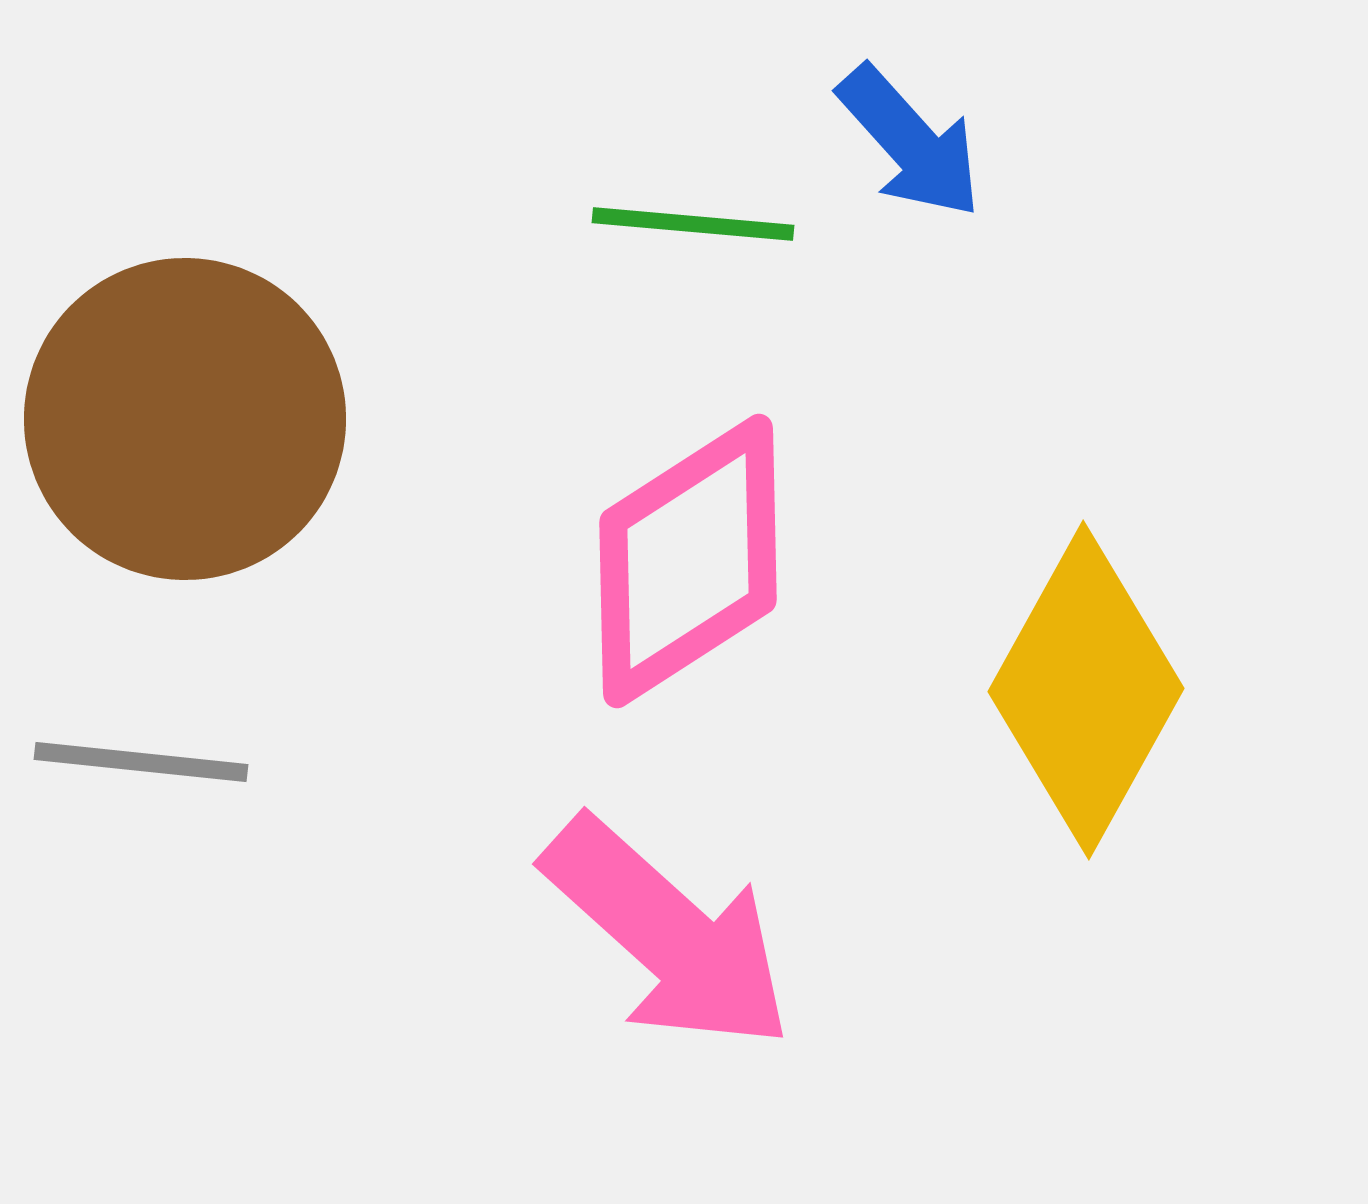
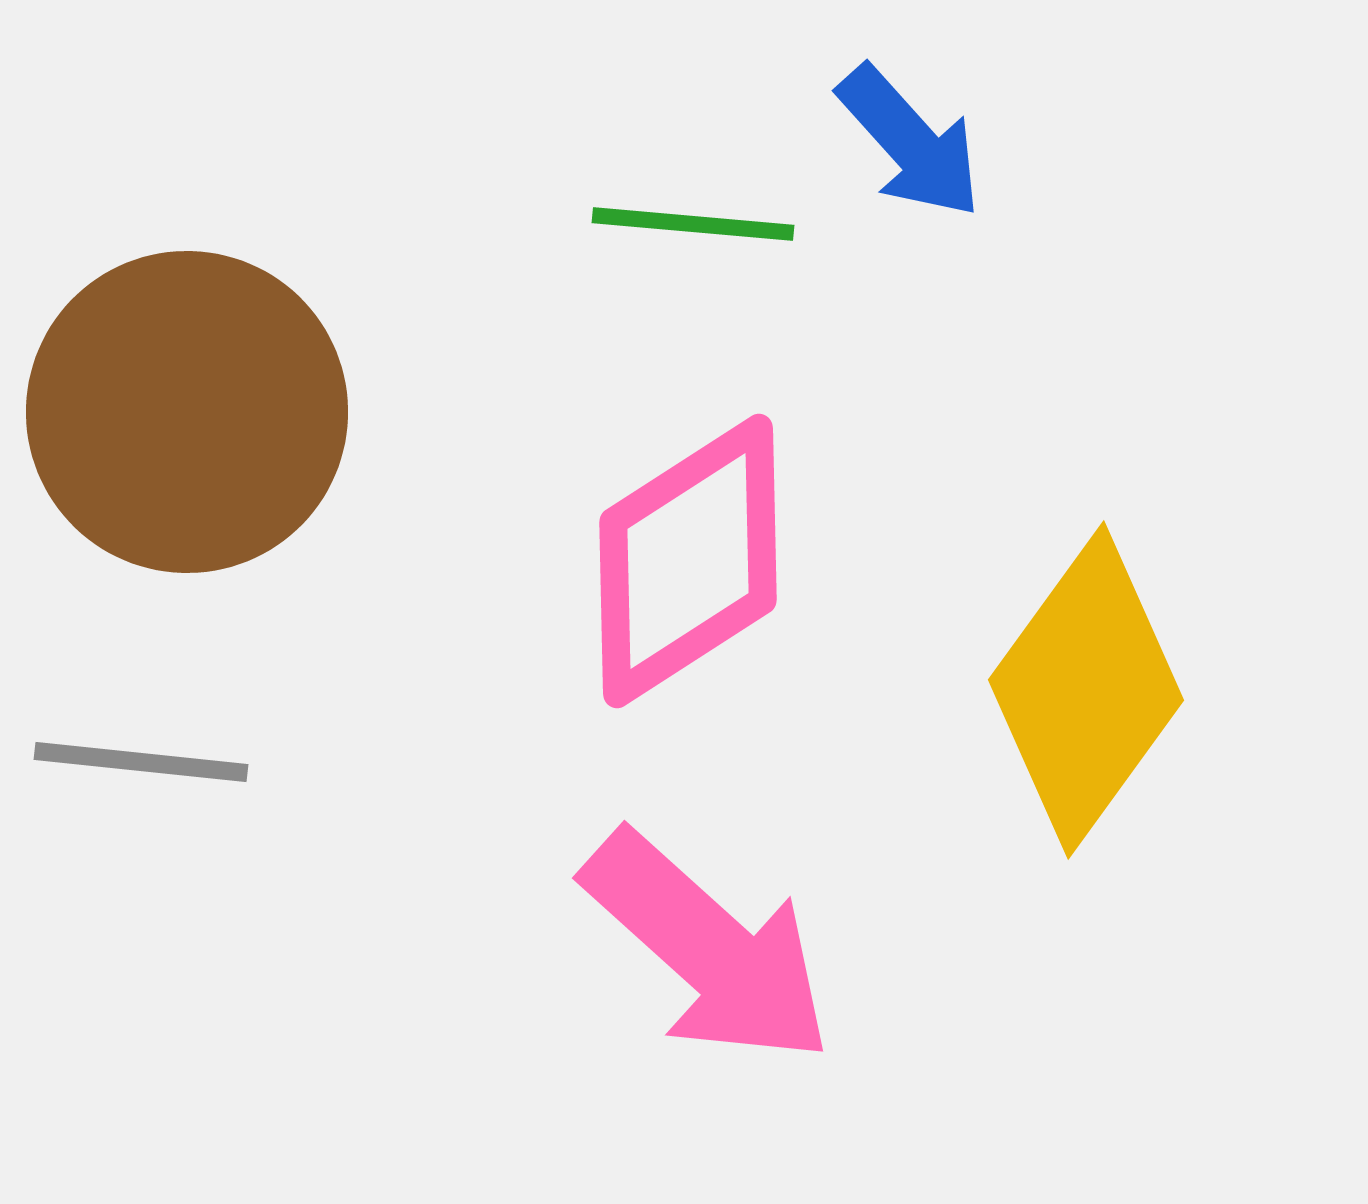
brown circle: moved 2 px right, 7 px up
yellow diamond: rotated 7 degrees clockwise
pink arrow: moved 40 px right, 14 px down
